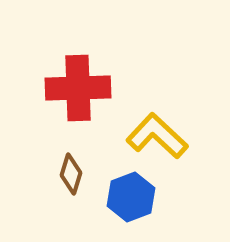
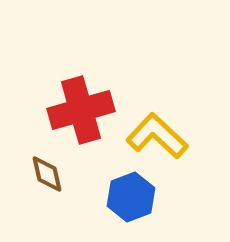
red cross: moved 3 px right, 22 px down; rotated 14 degrees counterclockwise
brown diamond: moved 24 px left; rotated 30 degrees counterclockwise
